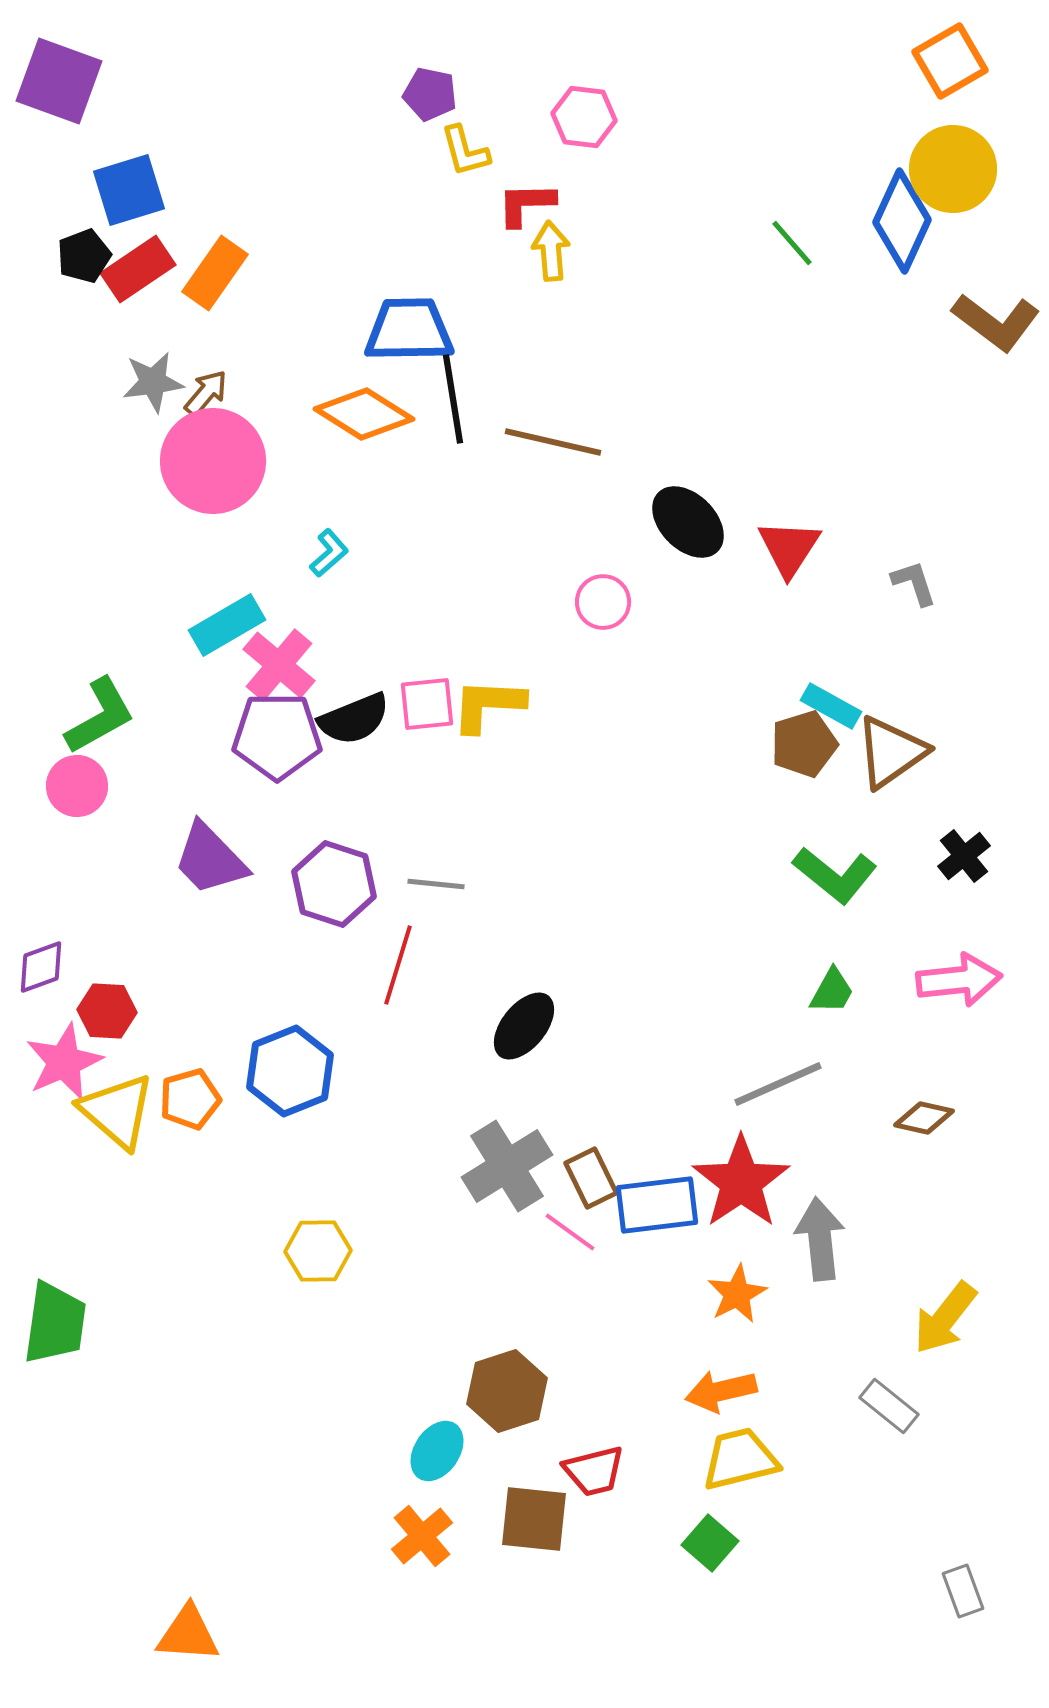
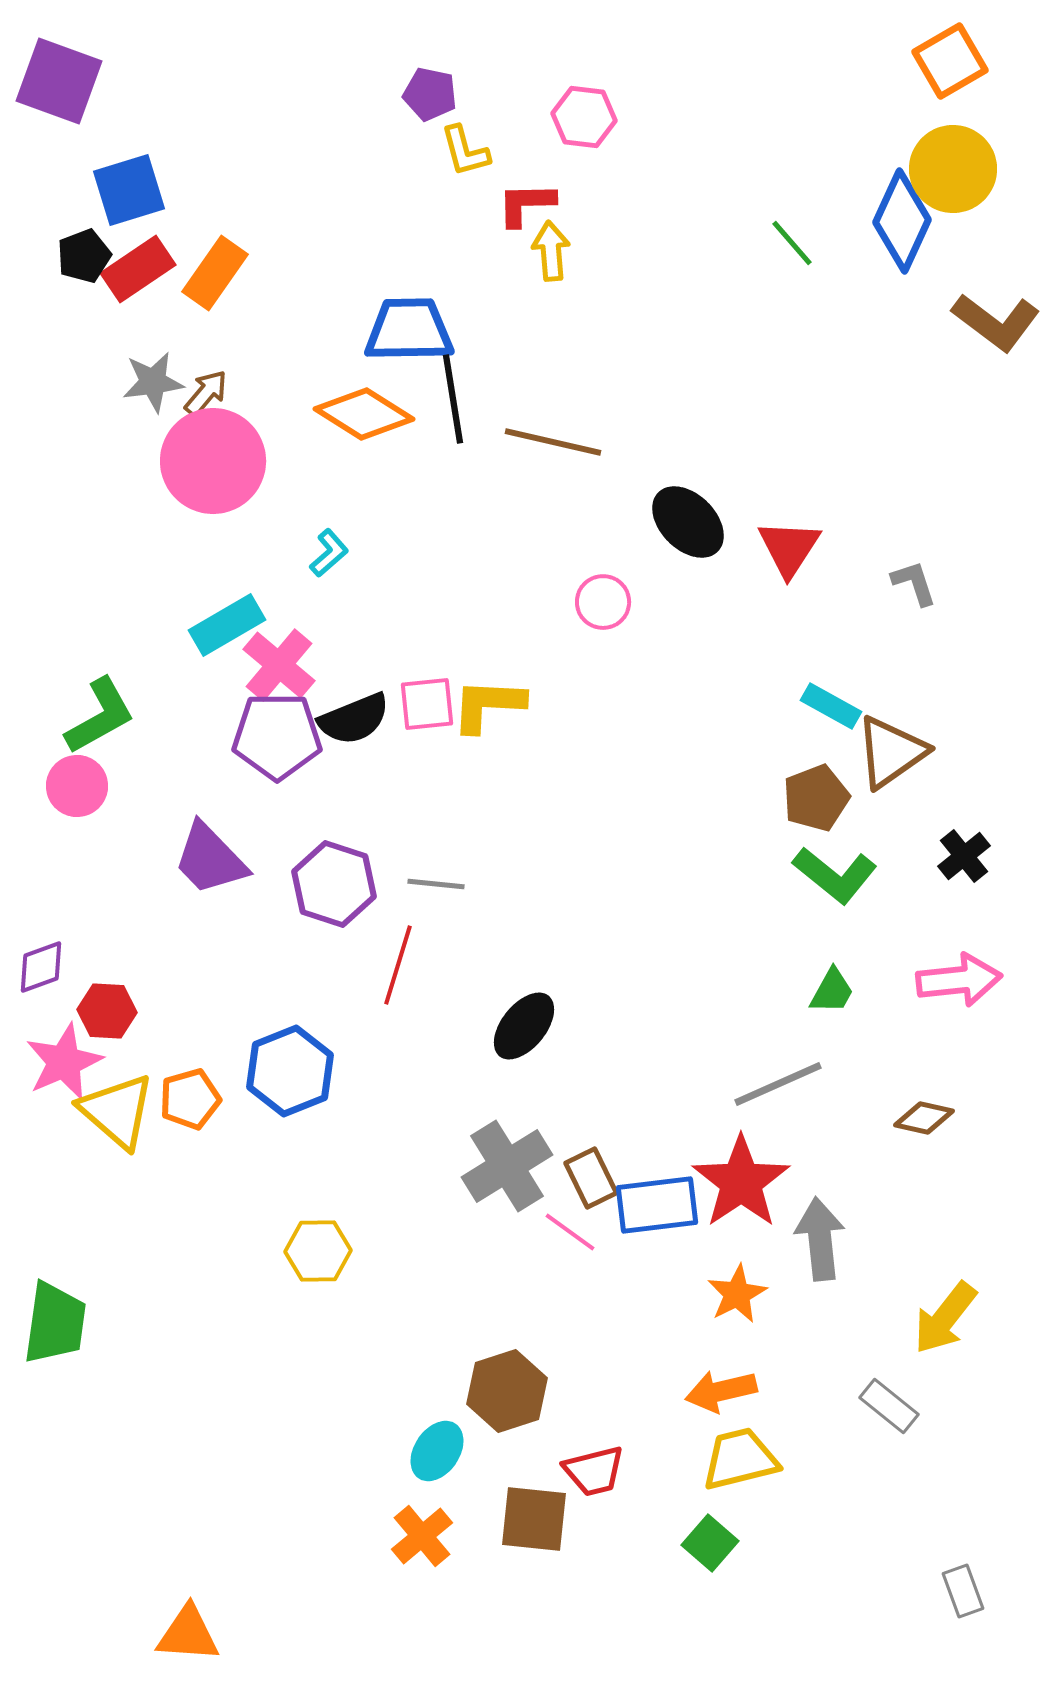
brown pentagon at (804, 744): moved 12 px right, 54 px down; rotated 4 degrees counterclockwise
